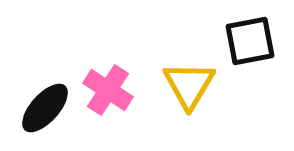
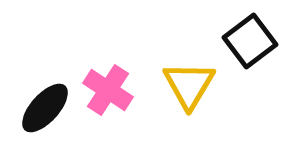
black square: rotated 26 degrees counterclockwise
